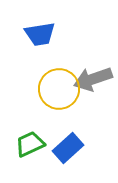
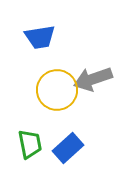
blue trapezoid: moved 3 px down
yellow circle: moved 2 px left, 1 px down
green trapezoid: rotated 104 degrees clockwise
